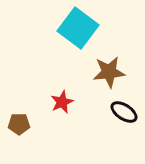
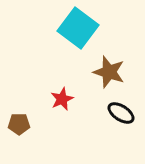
brown star: rotated 24 degrees clockwise
red star: moved 3 px up
black ellipse: moved 3 px left, 1 px down
